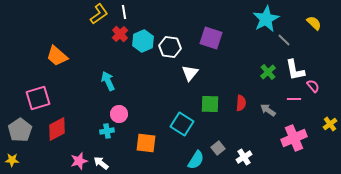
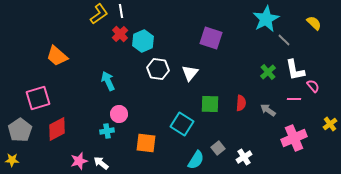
white line: moved 3 px left, 1 px up
white hexagon: moved 12 px left, 22 px down
